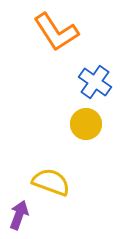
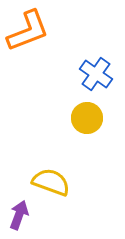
orange L-shape: moved 28 px left, 1 px up; rotated 78 degrees counterclockwise
blue cross: moved 1 px right, 8 px up
yellow circle: moved 1 px right, 6 px up
